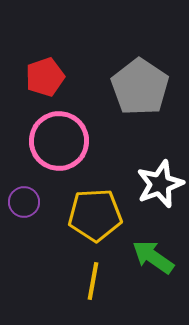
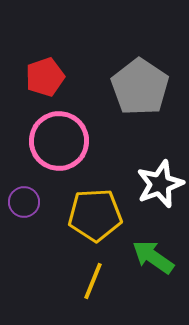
yellow line: rotated 12 degrees clockwise
